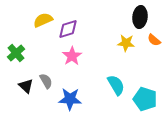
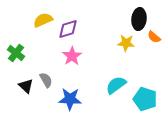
black ellipse: moved 1 px left, 2 px down
orange semicircle: moved 3 px up
green cross: rotated 12 degrees counterclockwise
gray semicircle: moved 1 px up
cyan semicircle: rotated 95 degrees counterclockwise
